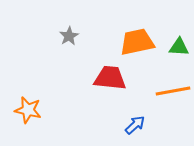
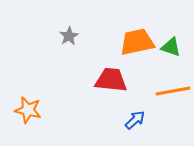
green triangle: moved 8 px left; rotated 15 degrees clockwise
red trapezoid: moved 1 px right, 2 px down
blue arrow: moved 5 px up
